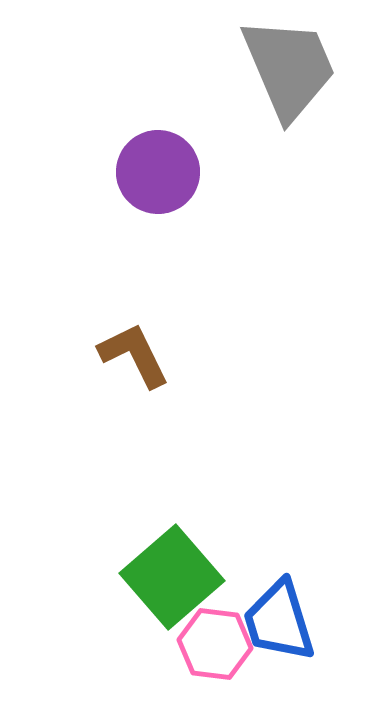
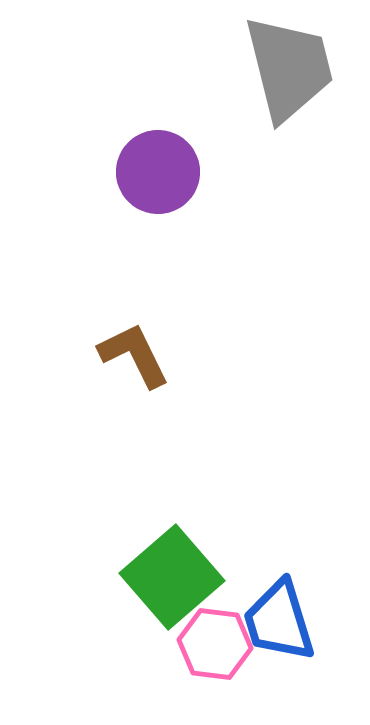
gray trapezoid: rotated 9 degrees clockwise
